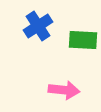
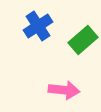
green rectangle: rotated 44 degrees counterclockwise
